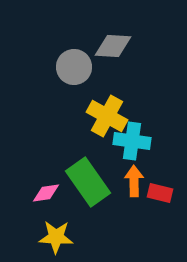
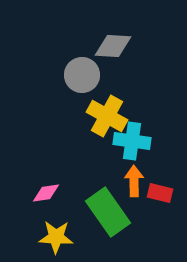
gray circle: moved 8 px right, 8 px down
green rectangle: moved 20 px right, 30 px down
